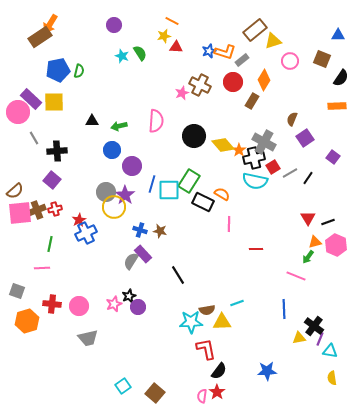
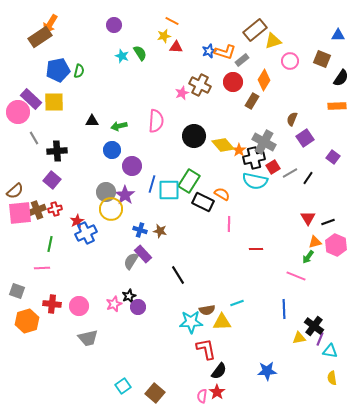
yellow circle at (114, 207): moved 3 px left, 2 px down
red star at (79, 220): moved 2 px left, 1 px down
